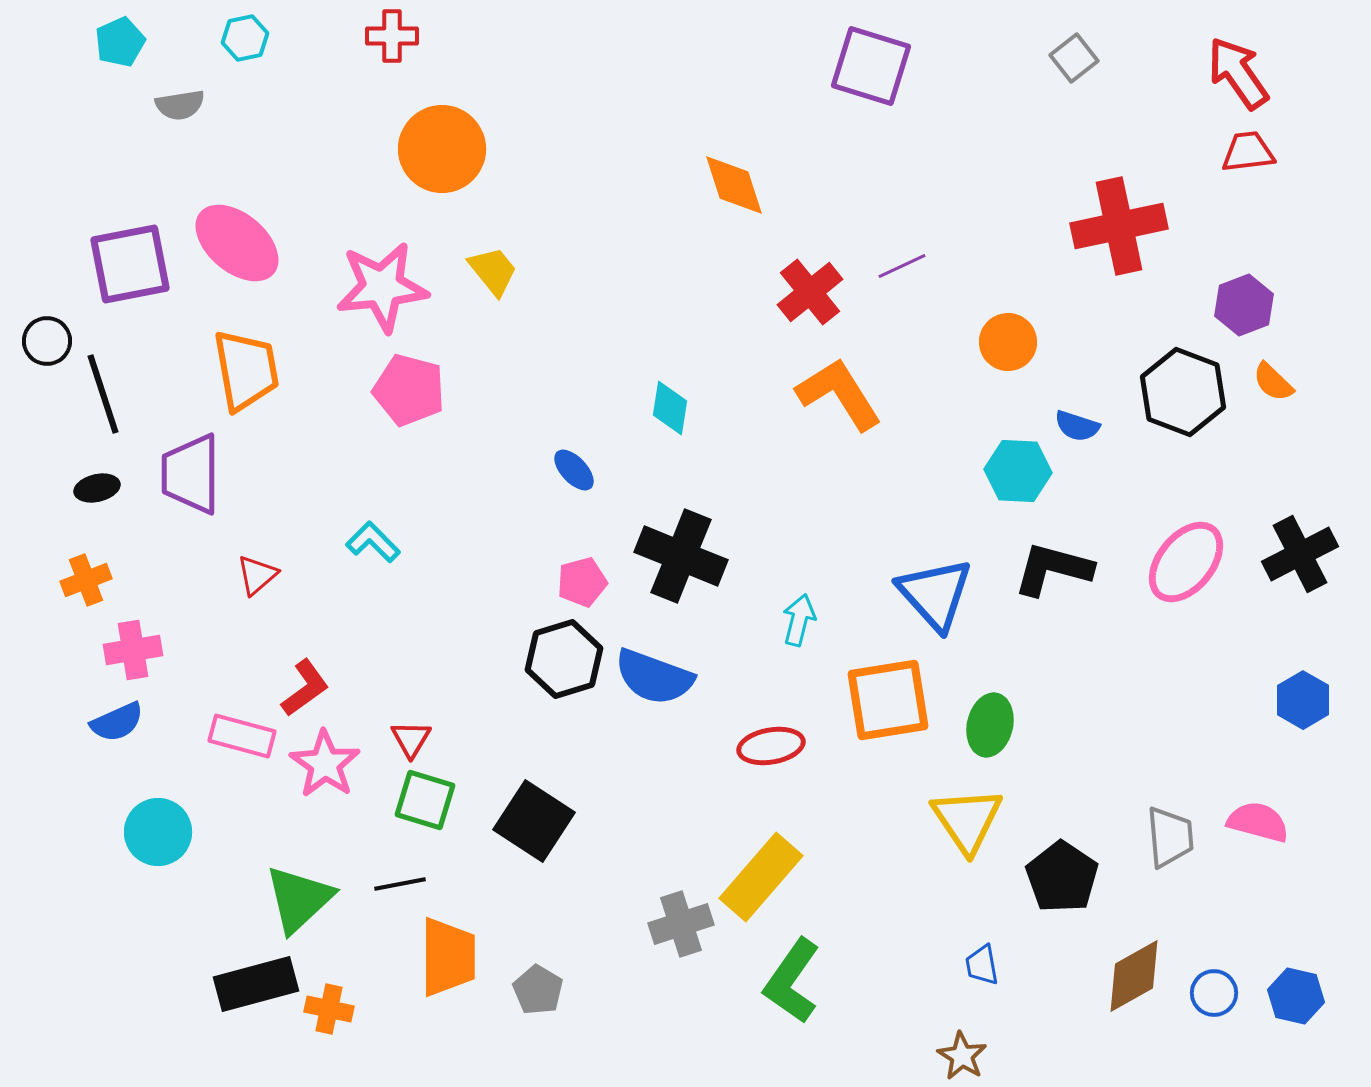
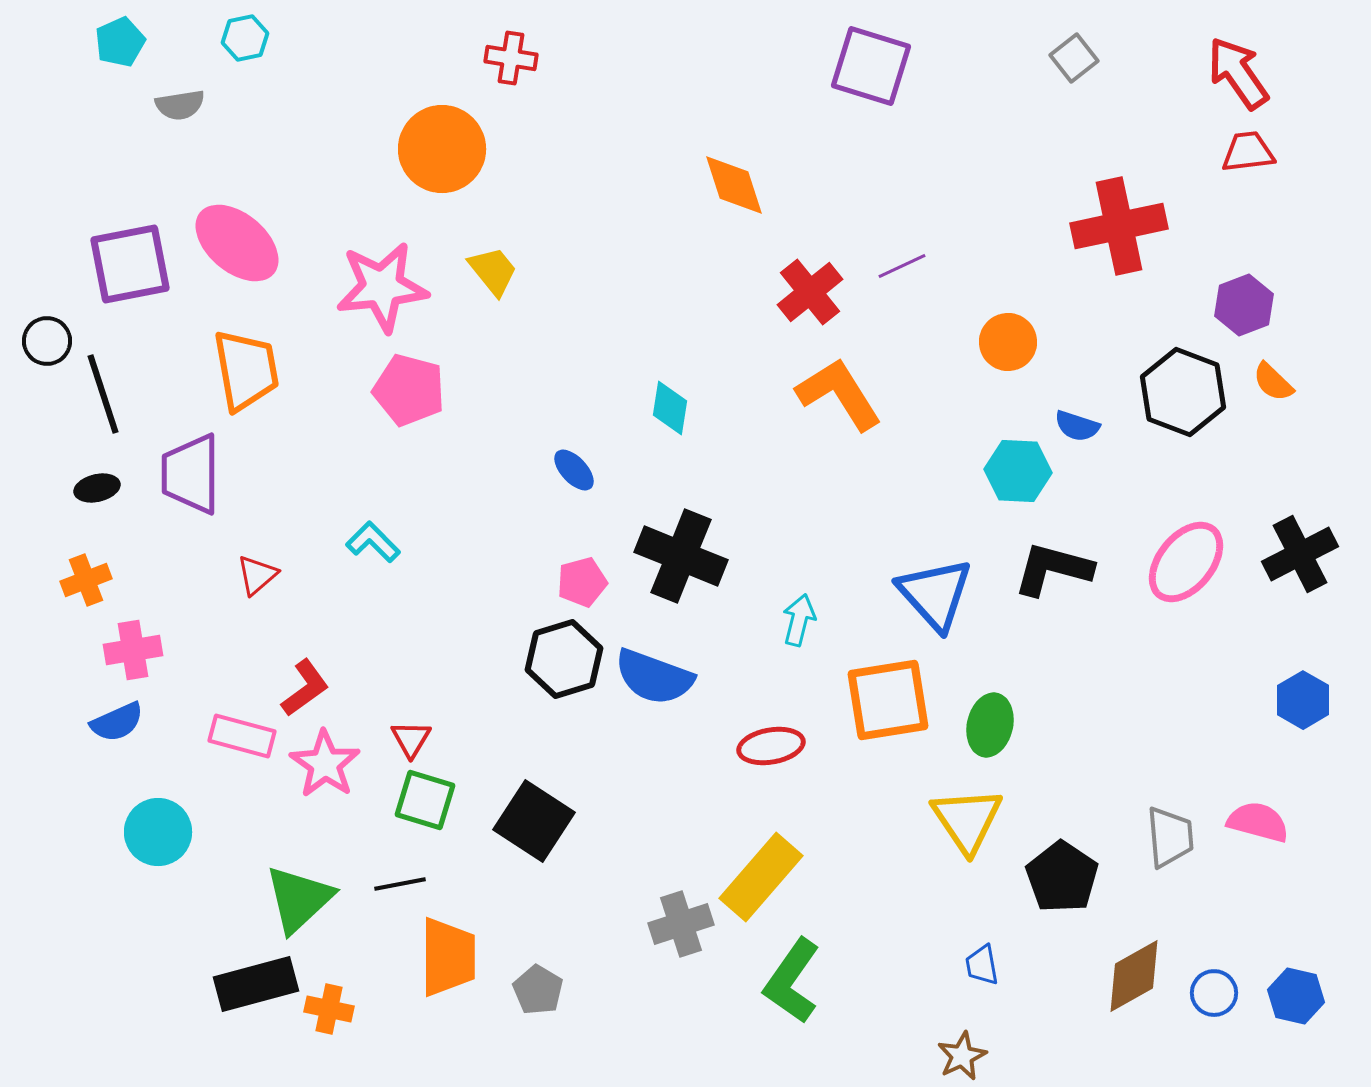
red cross at (392, 36): moved 119 px right, 22 px down; rotated 9 degrees clockwise
brown star at (962, 1056): rotated 15 degrees clockwise
